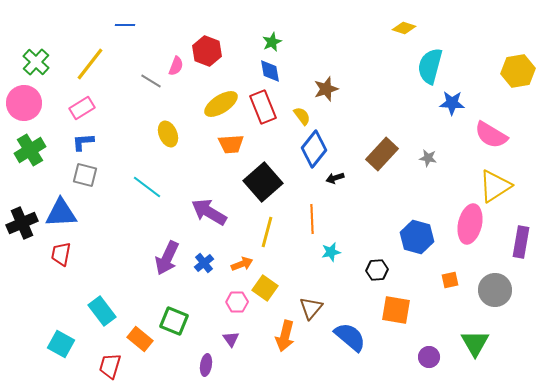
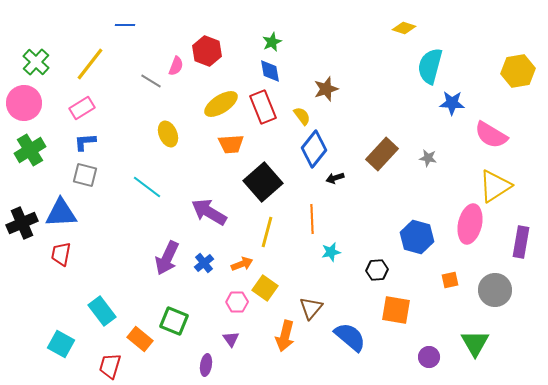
blue L-shape at (83, 142): moved 2 px right
